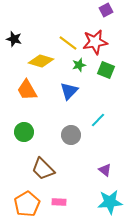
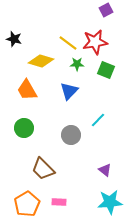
green star: moved 2 px left, 1 px up; rotated 16 degrees clockwise
green circle: moved 4 px up
